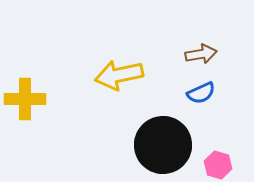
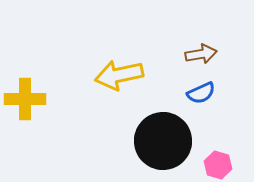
black circle: moved 4 px up
